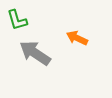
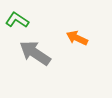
green L-shape: rotated 140 degrees clockwise
